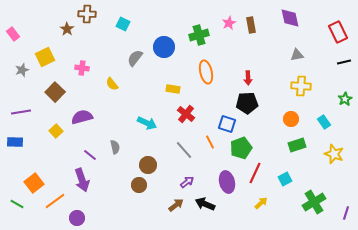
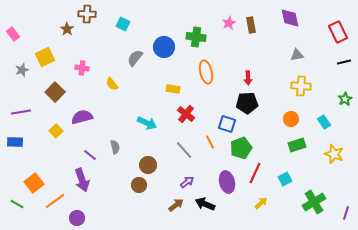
green cross at (199, 35): moved 3 px left, 2 px down; rotated 24 degrees clockwise
